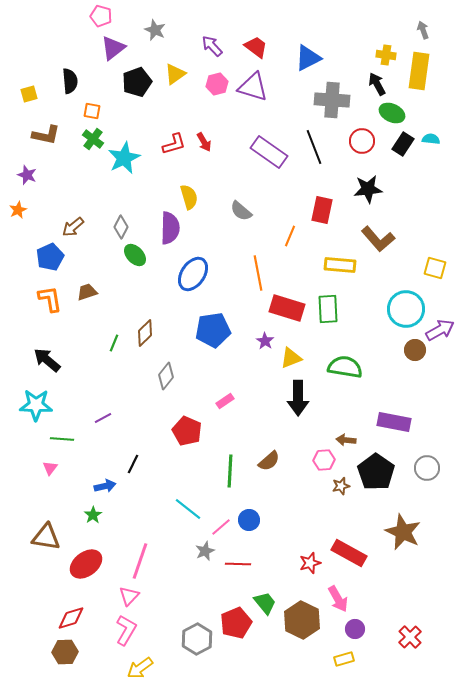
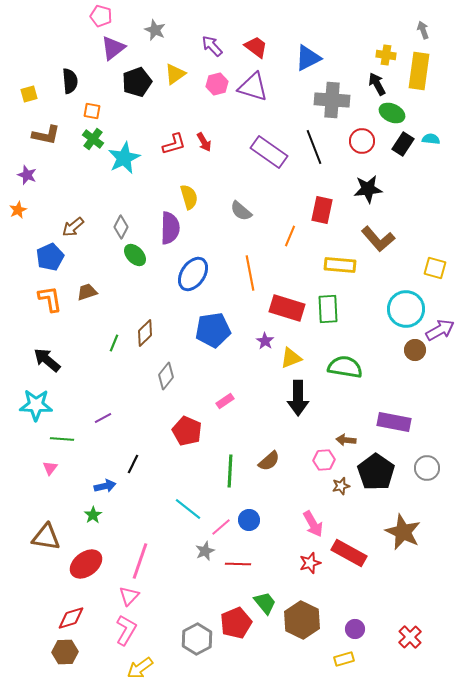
orange line at (258, 273): moved 8 px left
pink arrow at (338, 599): moved 25 px left, 75 px up
